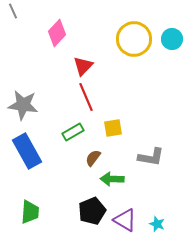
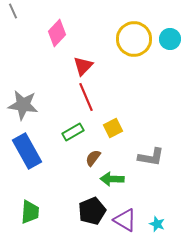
cyan circle: moved 2 px left
yellow square: rotated 18 degrees counterclockwise
